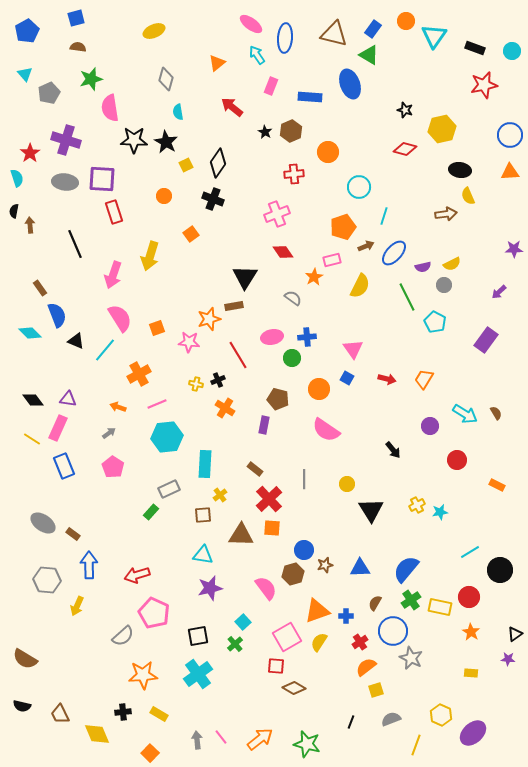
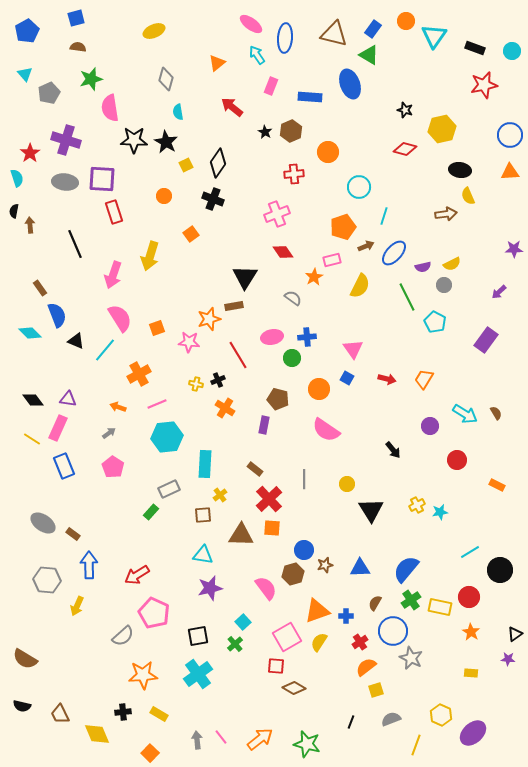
red arrow at (137, 575): rotated 15 degrees counterclockwise
